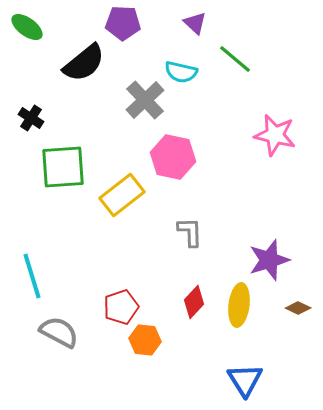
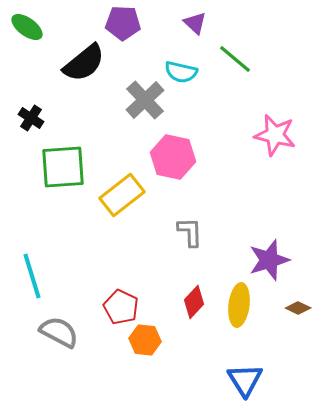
red pentagon: rotated 28 degrees counterclockwise
